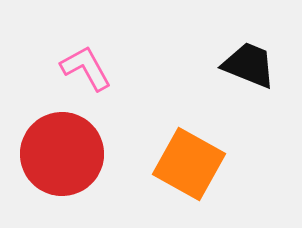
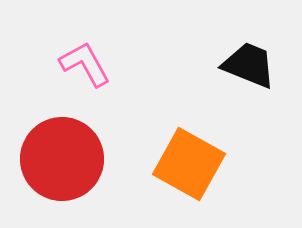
pink L-shape: moved 1 px left, 4 px up
red circle: moved 5 px down
